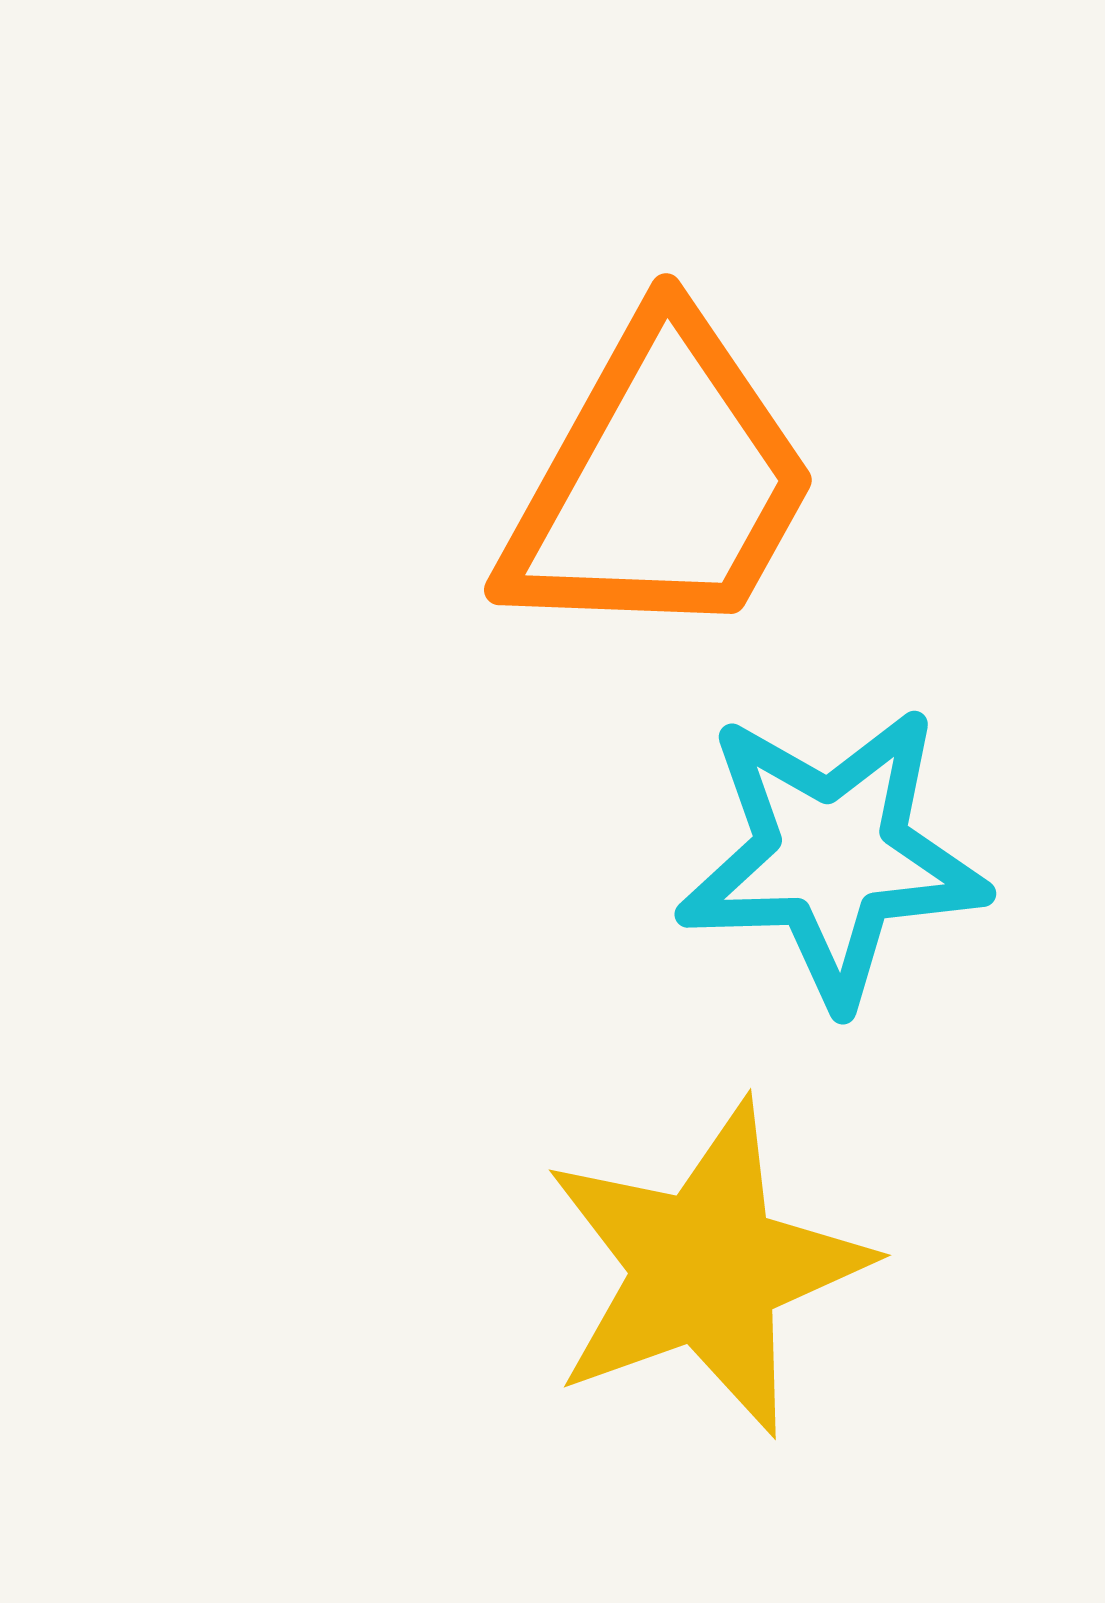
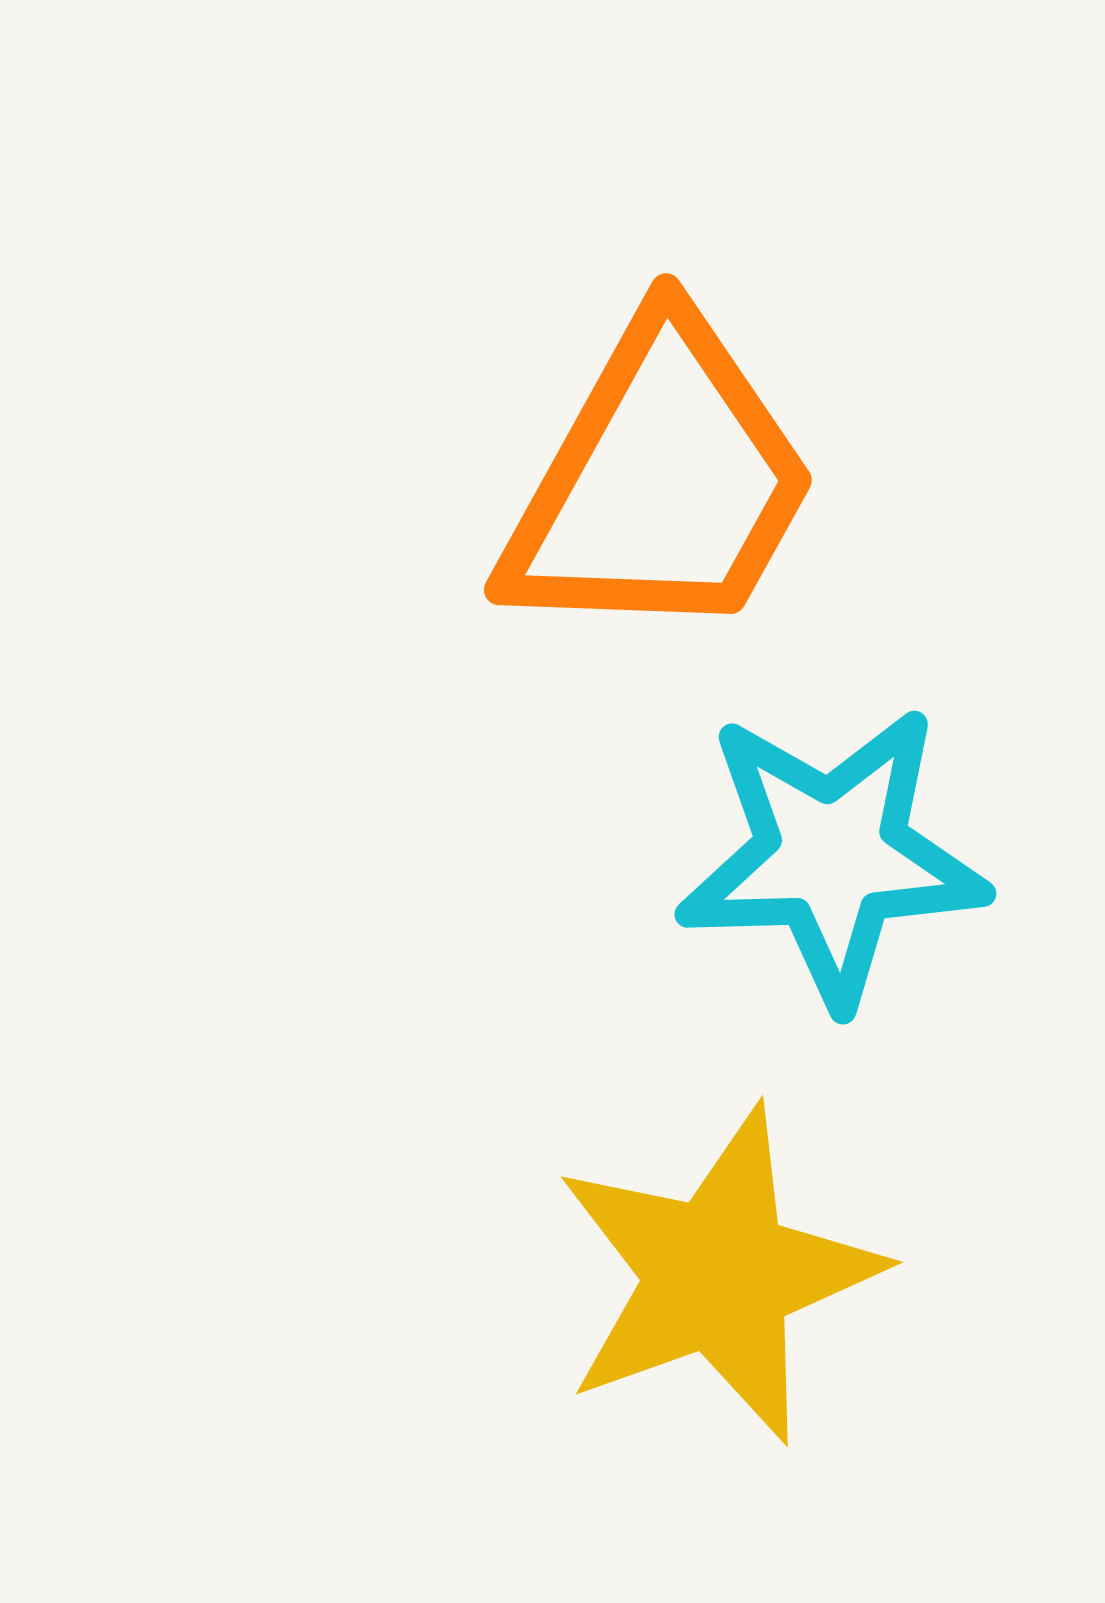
yellow star: moved 12 px right, 7 px down
